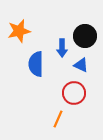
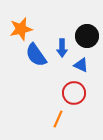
orange star: moved 2 px right, 2 px up
black circle: moved 2 px right
blue semicircle: moved 9 px up; rotated 35 degrees counterclockwise
